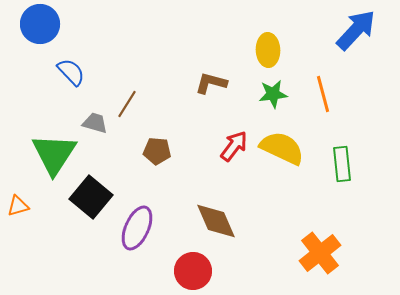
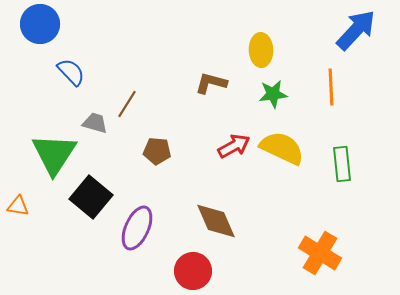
yellow ellipse: moved 7 px left
orange line: moved 8 px right, 7 px up; rotated 12 degrees clockwise
red arrow: rotated 24 degrees clockwise
orange triangle: rotated 25 degrees clockwise
orange cross: rotated 21 degrees counterclockwise
